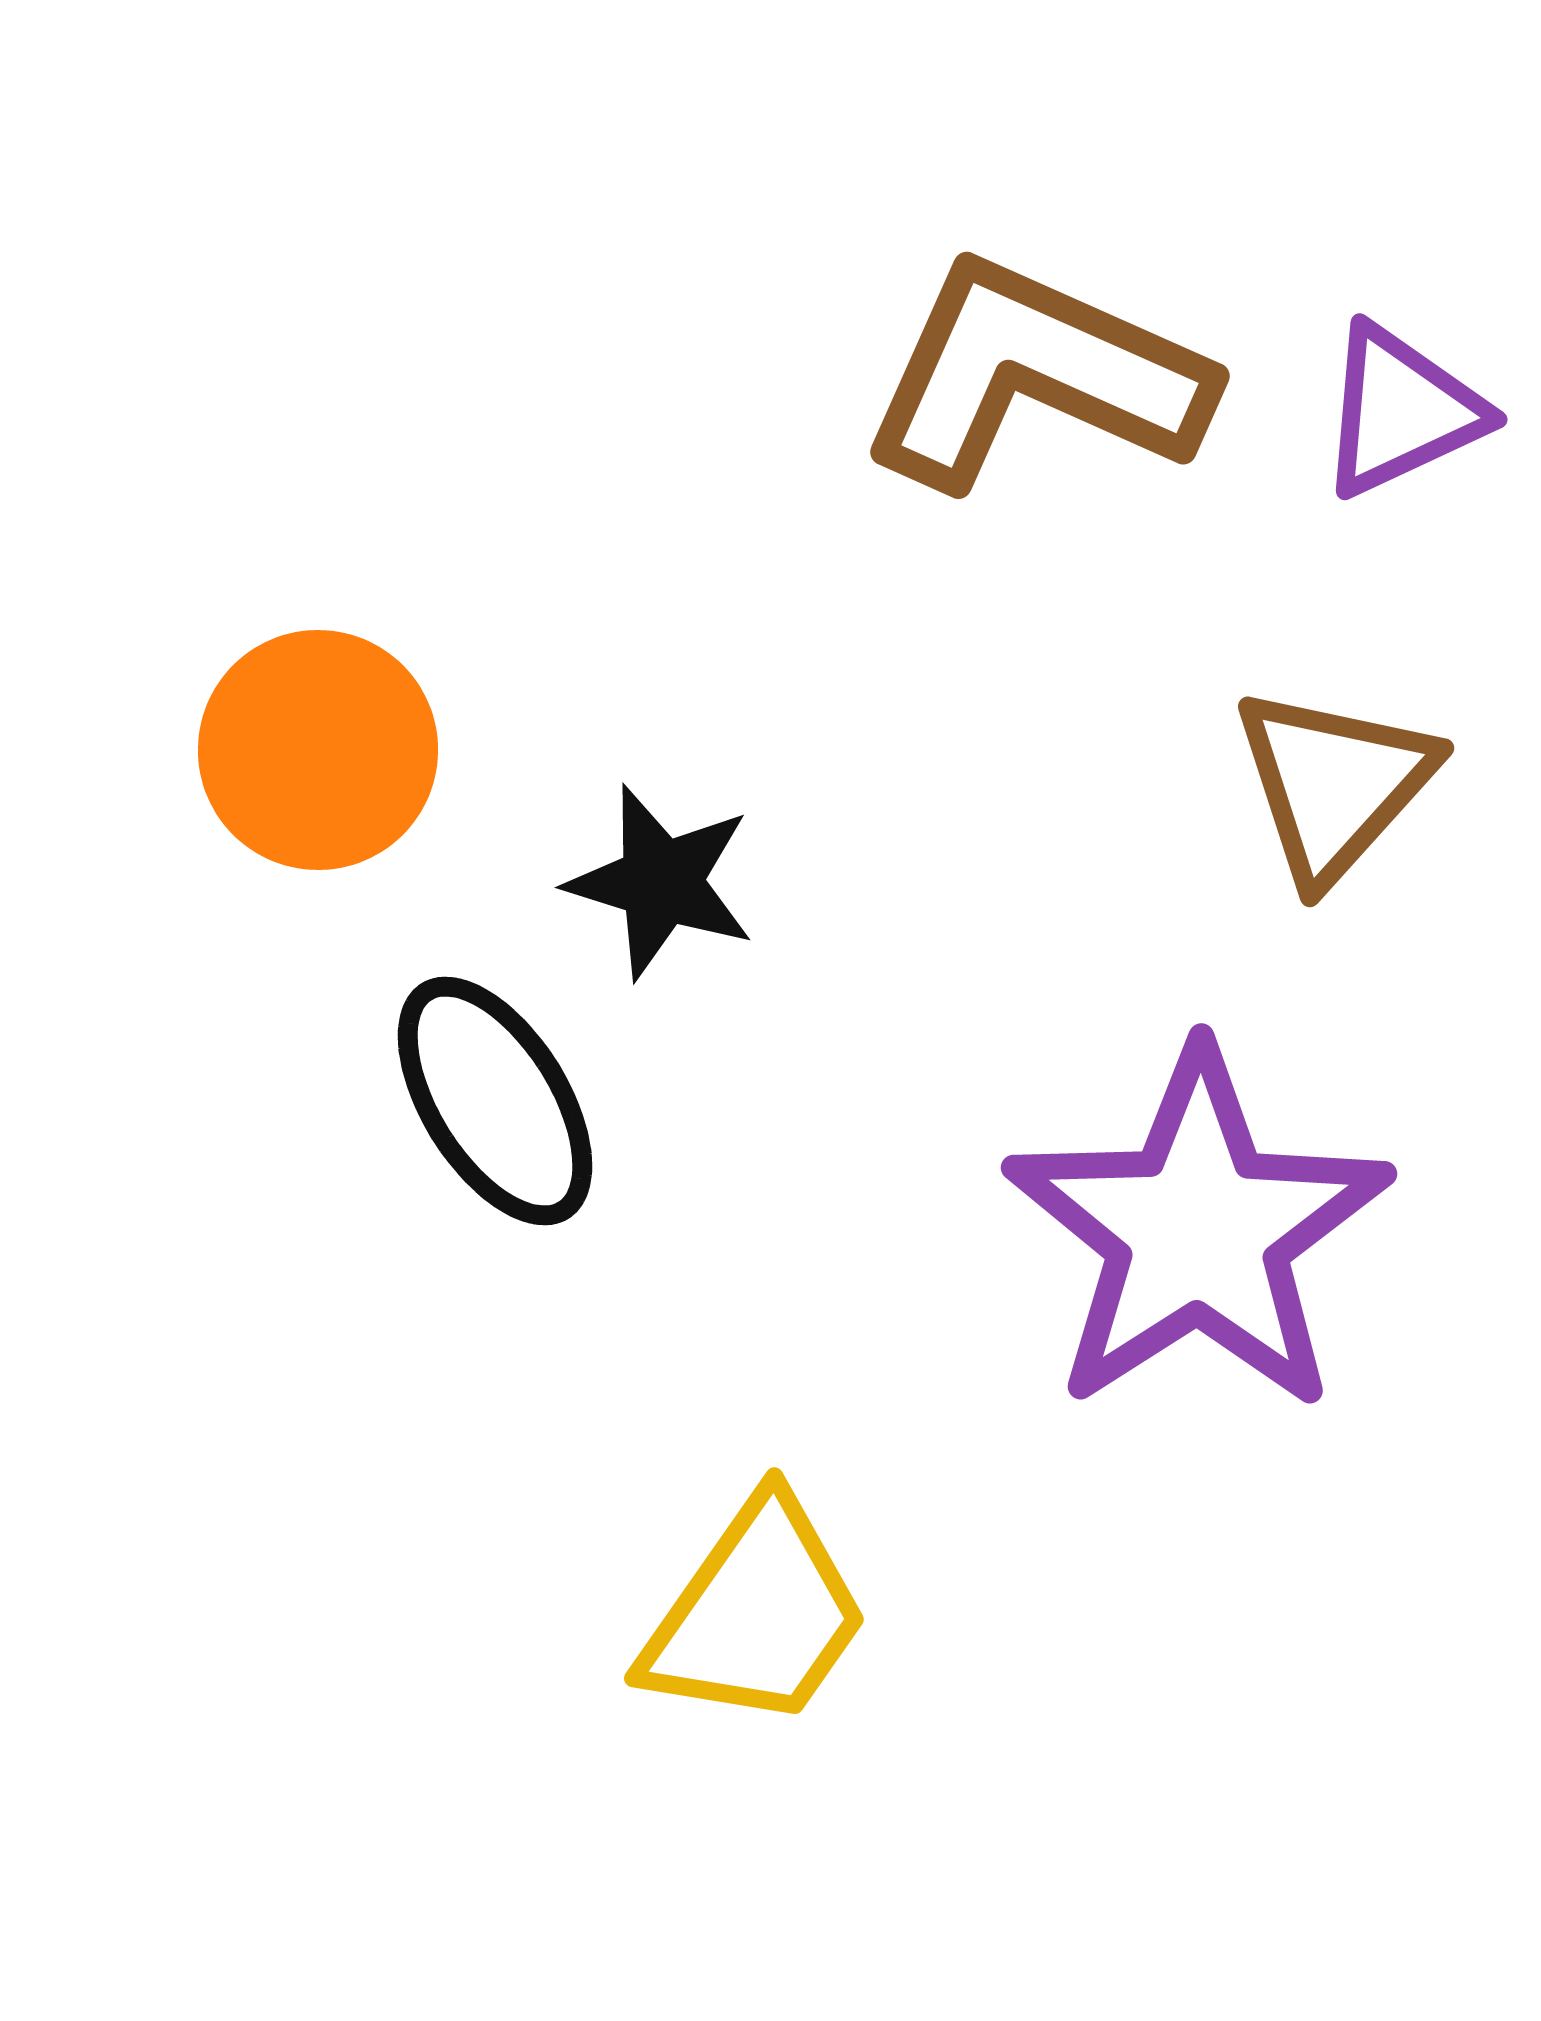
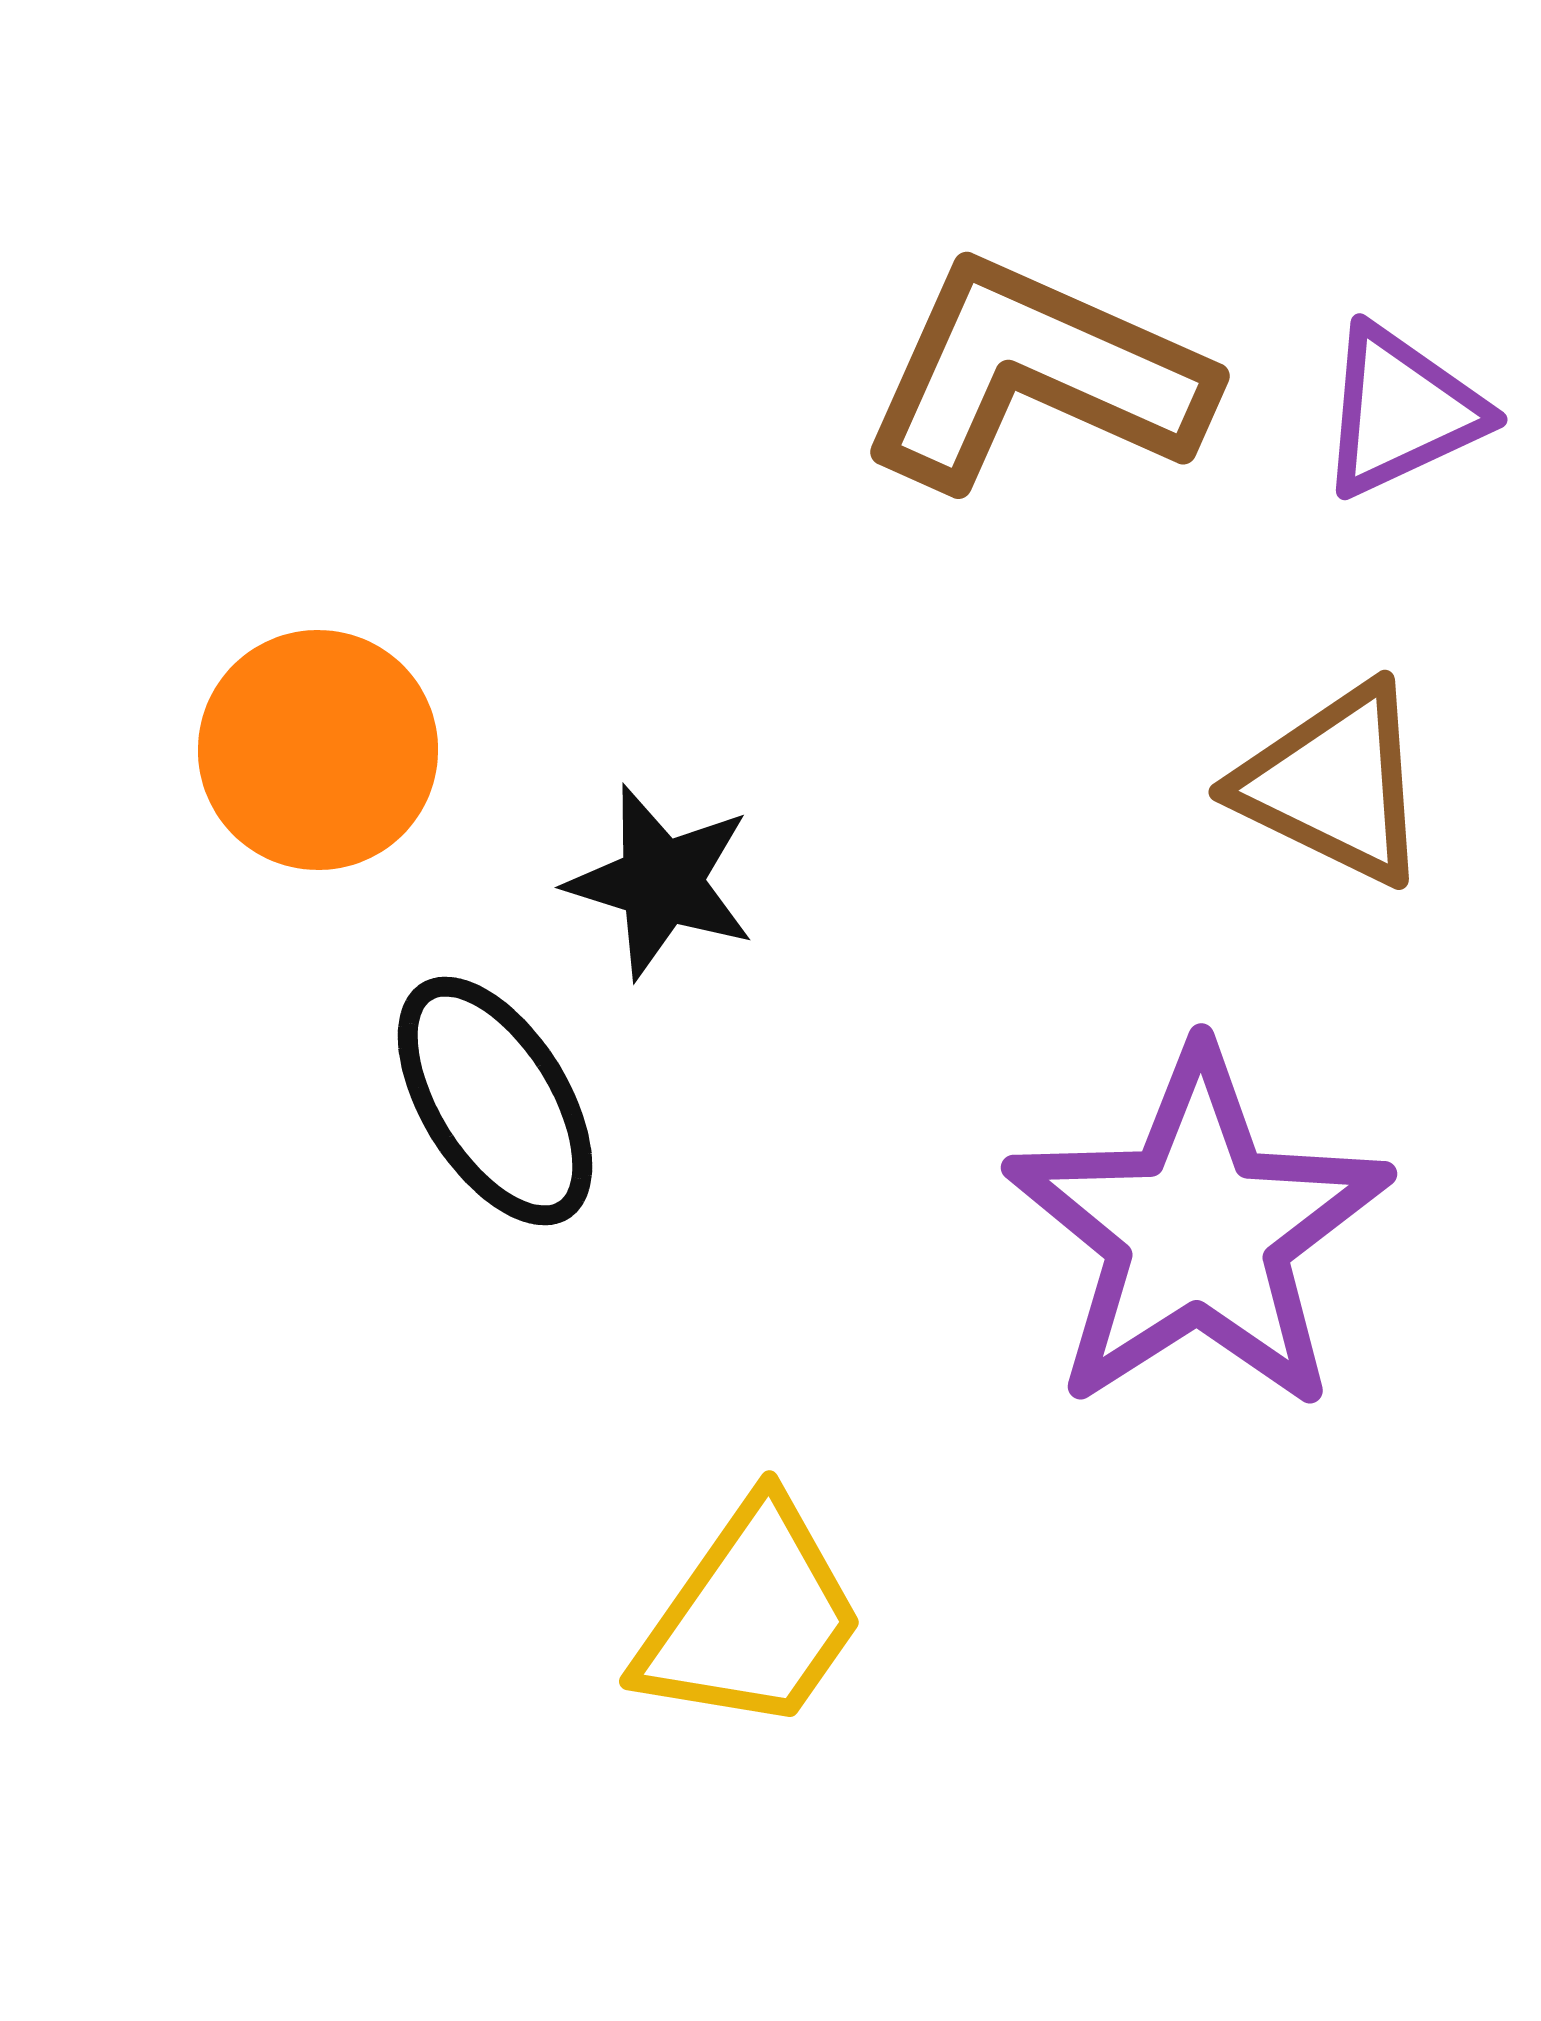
brown triangle: rotated 46 degrees counterclockwise
yellow trapezoid: moved 5 px left, 3 px down
